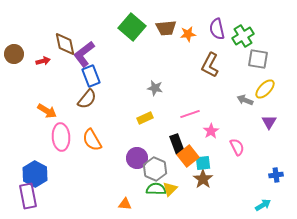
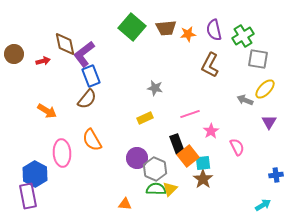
purple semicircle: moved 3 px left, 1 px down
pink ellipse: moved 1 px right, 16 px down
